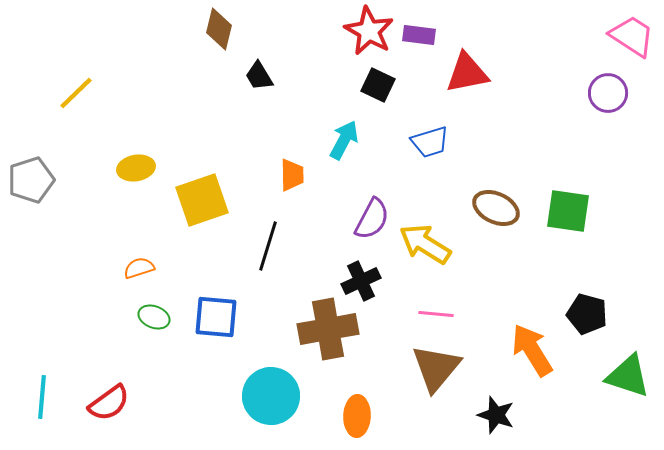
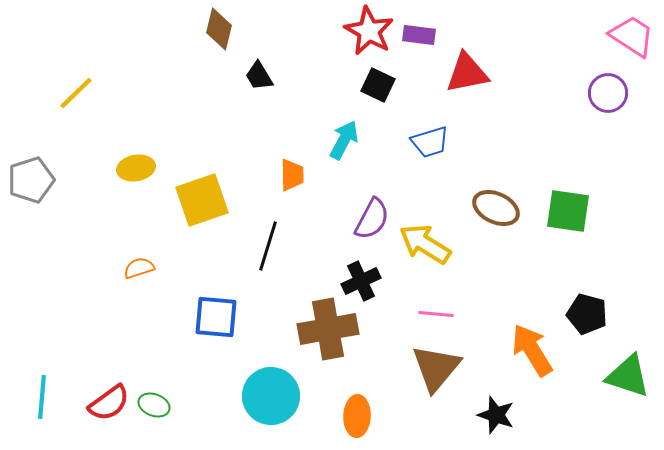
green ellipse: moved 88 px down
